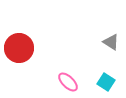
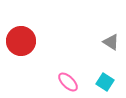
red circle: moved 2 px right, 7 px up
cyan square: moved 1 px left
